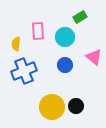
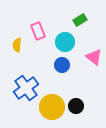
green rectangle: moved 3 px down
pink rectangle: rotated 18 degrees counterclockwise
cyan circle: moved 5 px down
yellow semicircle: moved 1 px right, 1 px down
blue circle: moved 3 px left
blue cross: moved 2 px right, 17 px down; rotated 15 degrees counterclockwise
